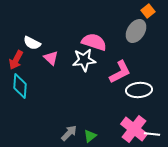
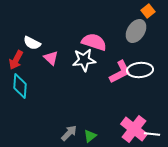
white ellipse: moved 1 px right, 20 px up
